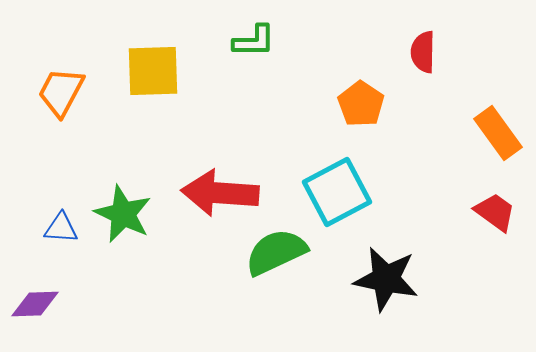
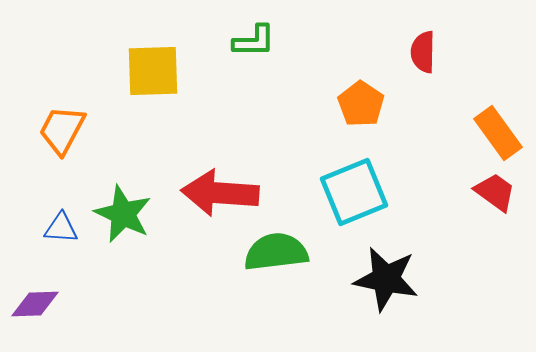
orange trapezoid: moved 1 px right, 38 px down
cyan square: moved 17 px right; rotated 6 degrees clockwise
red trapezoid: moved 20 px up
green semicircle: rotated 18 degrees clockwise
